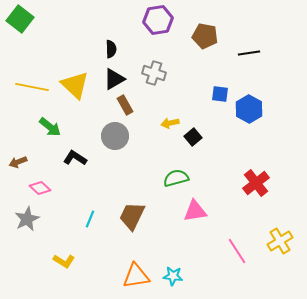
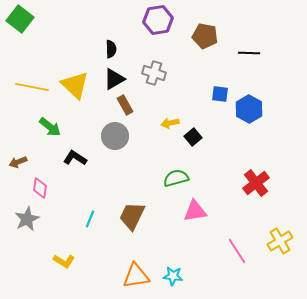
black line: rotated 10 degrees clockwise
pink diamond: rotated 55 degrees clockwise
